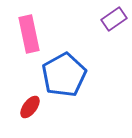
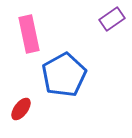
purple rectangle: moved 2 px left
red ellipse: moved 9 px left, 2 px down
